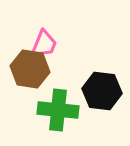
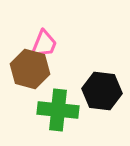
brown hexagon: rotated 6 degrees clockwise
